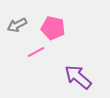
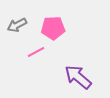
pink pentagon: rotated 15 degrees counterclockwise
